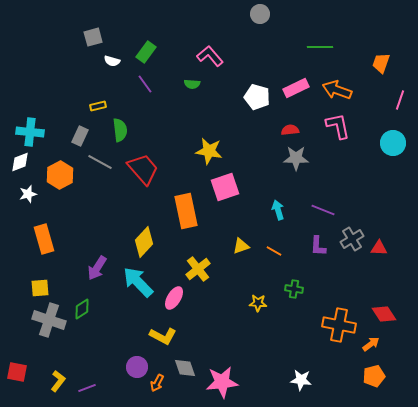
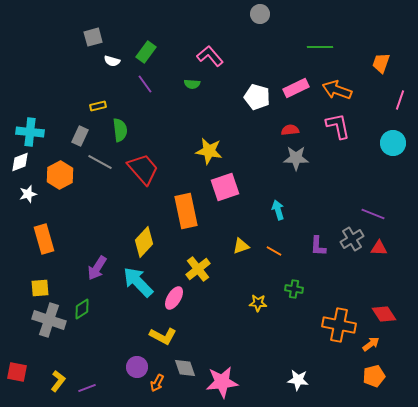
purple line at (323, 210): moved 50 px right, 4 px down
white star at (301, 380): moved 3 px left
